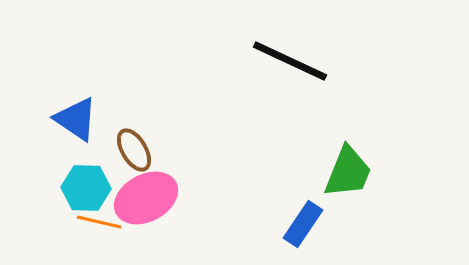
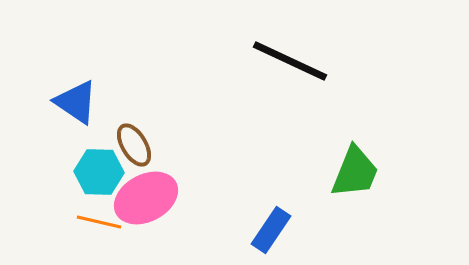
blue triangle: moved 17 px up
brown ellipse: moved 5 px up
green trapezoid: moved 7 px right
cyan hexagon: moved 13 px right, 16 px up
blue rectangle: moved 32 px left, 6 px down
